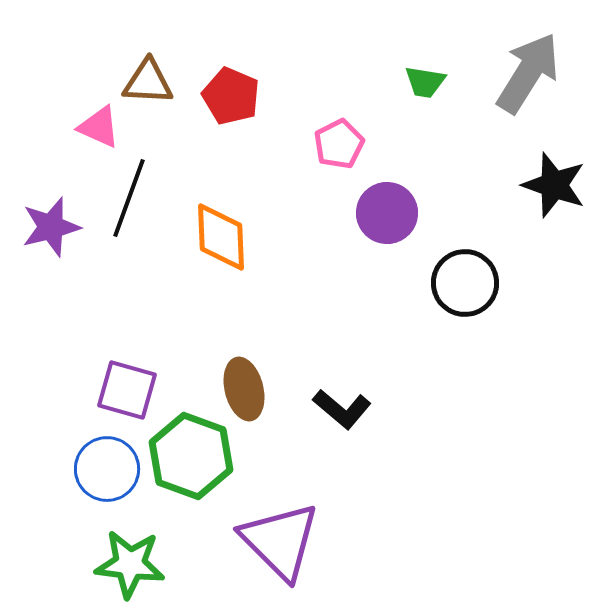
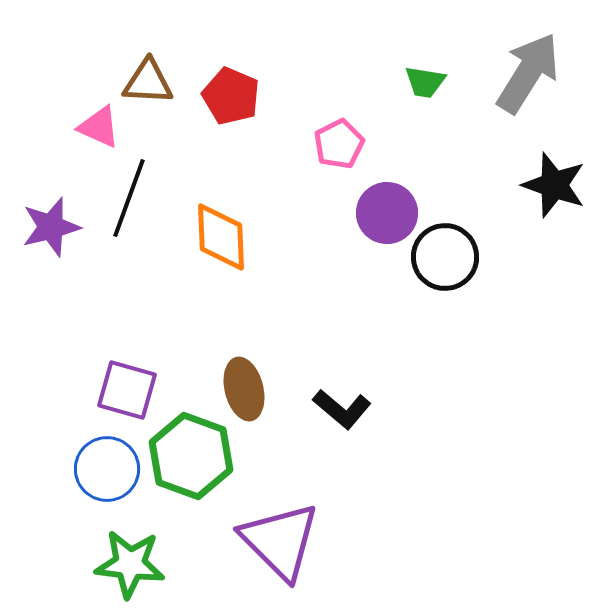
black circle: moved 20 px left, 26 px up
